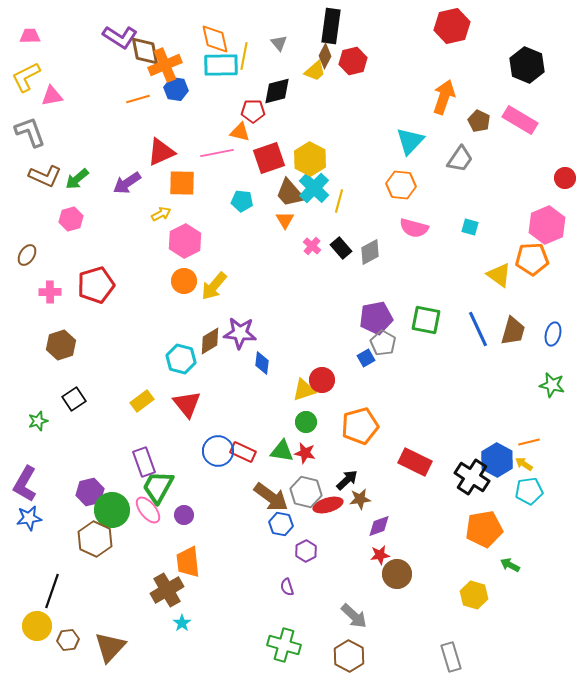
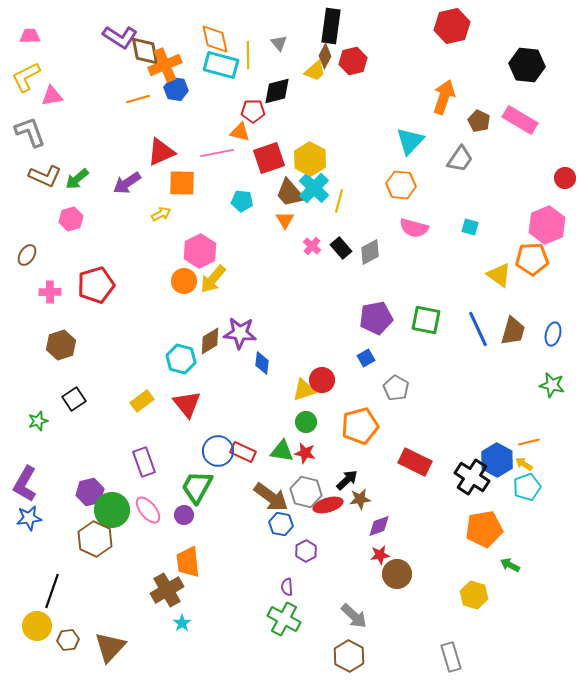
yellow line at (244, 56): moved 4 px right, 1 px up; rotated 12 degrees counterclockwise
cyan rectangle at (221, 65): rotated 16 degrees clockwise
black hexagon at (527, 65): rotated 16 degrees counterclockwise
pink hexagon at (185, 241): moved 15 px right, 10 px down
yellow arrow at (214, 286): moved 1 px left, 7 px up
gray pentagon at (383, 343): moved 13 px right, 45 px down
green trapezoid at (158, 487): moved 39 px right
cyan pentagon at (529, 491): moved 2 px left, 4 px up; rotated 12 degrees counterclockwise
purple semicircle at (287, 587): rotated 12 degrees clockwise
green cross at (284, 645): moved 26 px up; rotated 12 degrees clockwise
